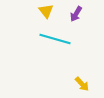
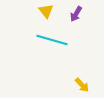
cyan line: moved 3 px left, 1 px down
yellow arrow: moved 1 px down
